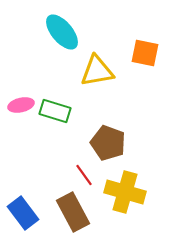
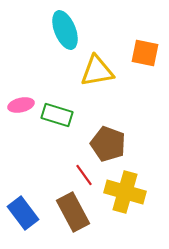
cyan ellipse: moved 3 px right, 2 px up; rotated 18 degrees clockwise
green rectangle: moved 2 px right, 4 px down
brown pentagon: moved 1 px down
